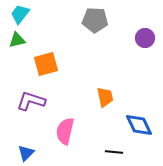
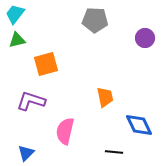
cyan trapezoid: moved 5 px left
